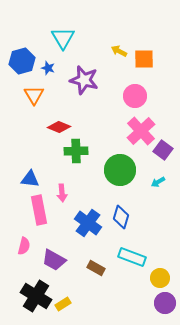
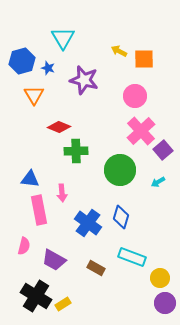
purple square: rotated 12 degrees clockwise
